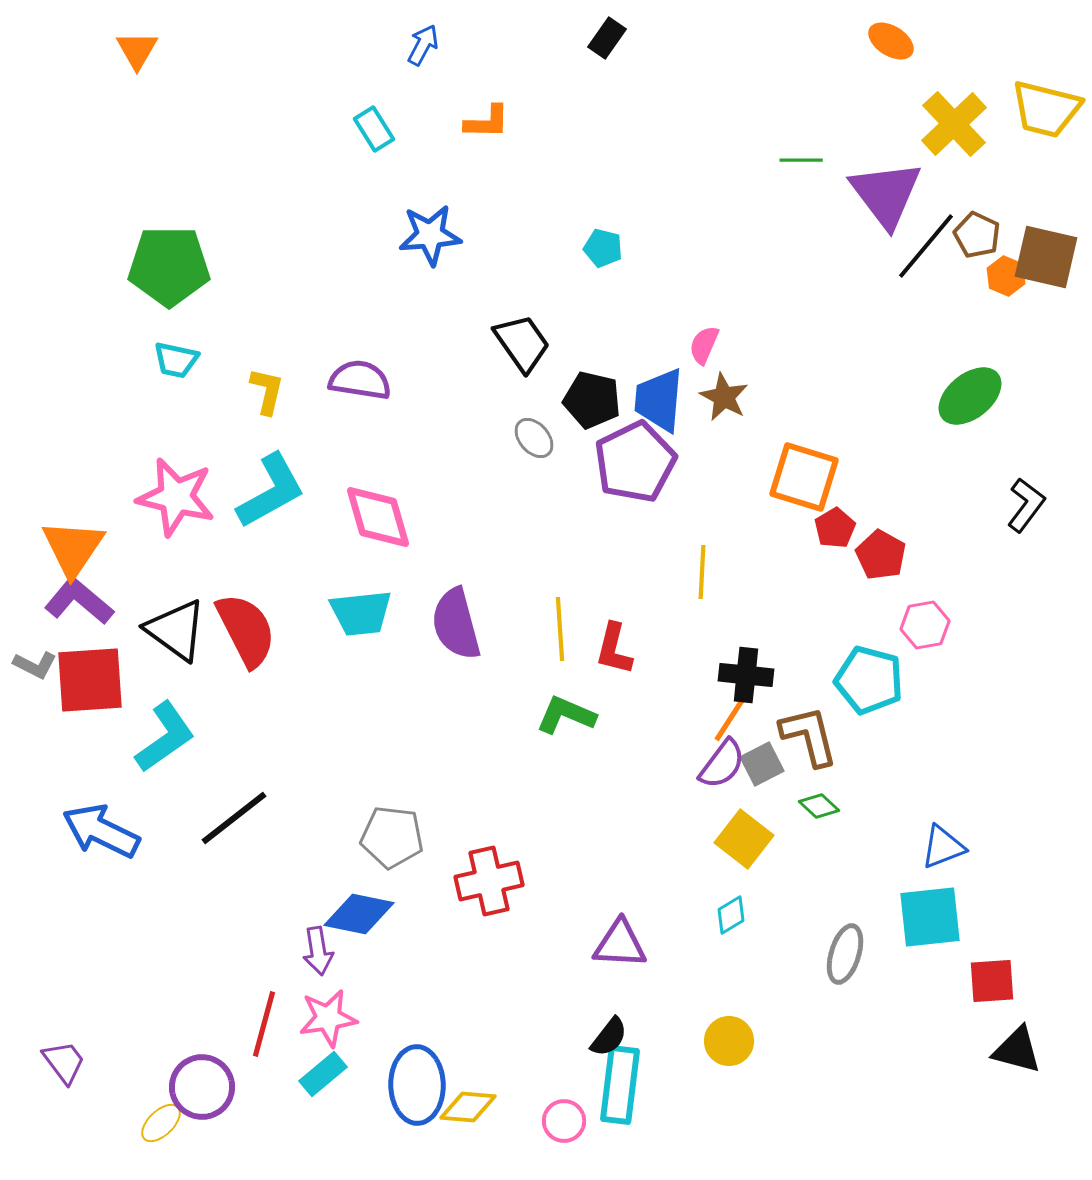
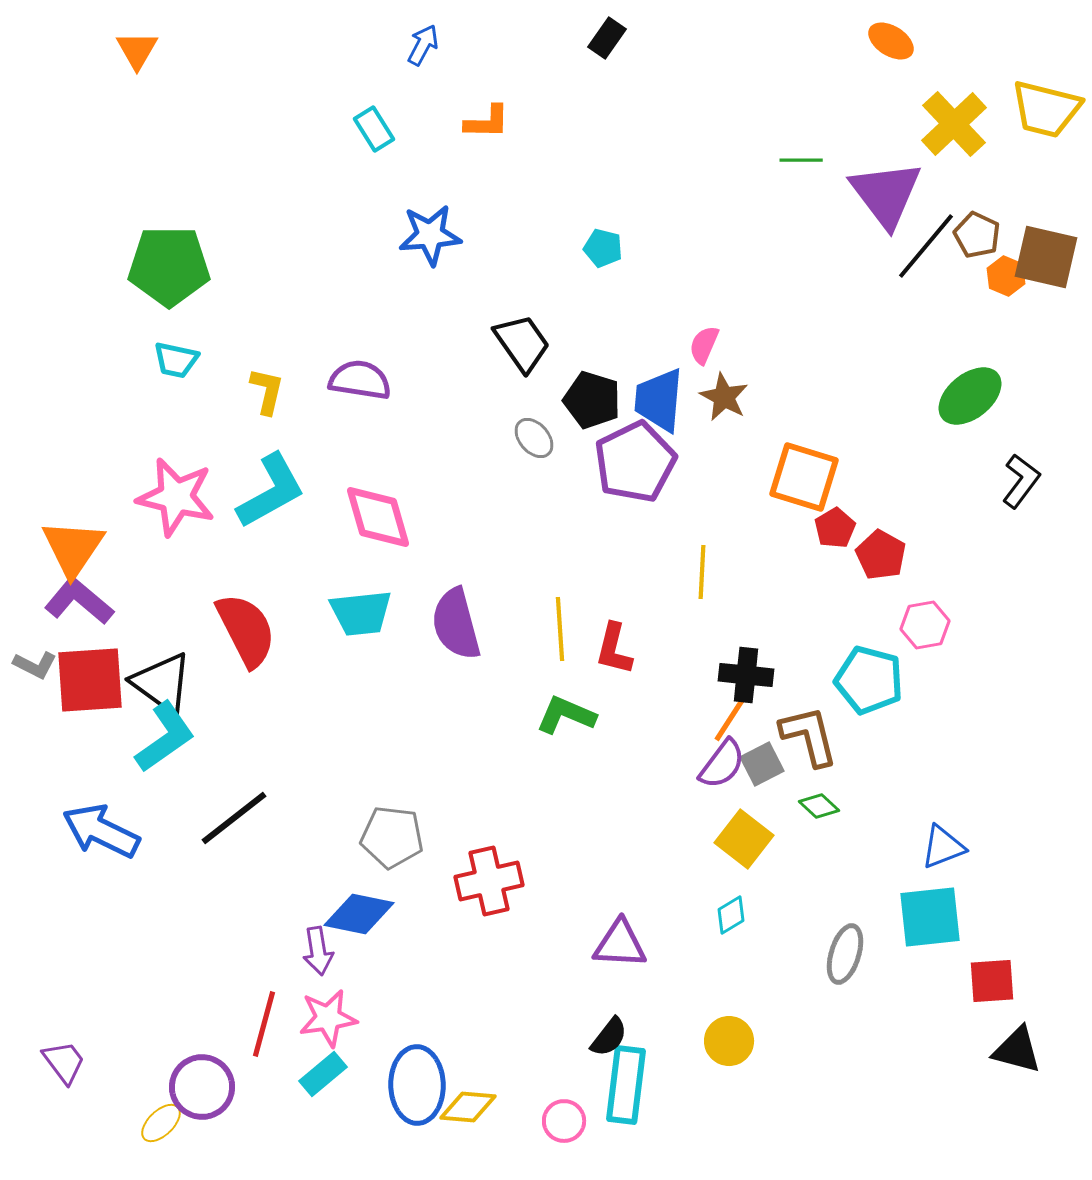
black pentagon at (592, 400): rotated 4 degrees clockwise
black L-shape at (1026, 505): moved 5 px left, 24 px up
black triangle at (176, 630): moved 14 px left, 53 px down
cyan rectangle at (620, 1085): moved 6 px right
